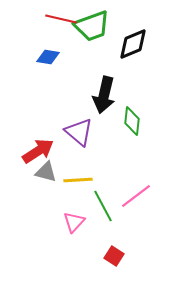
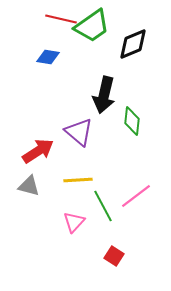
green trapezoid: rotated 15 degrees counterclockwise
gray triangle: moved 17 px left, 14 px down
